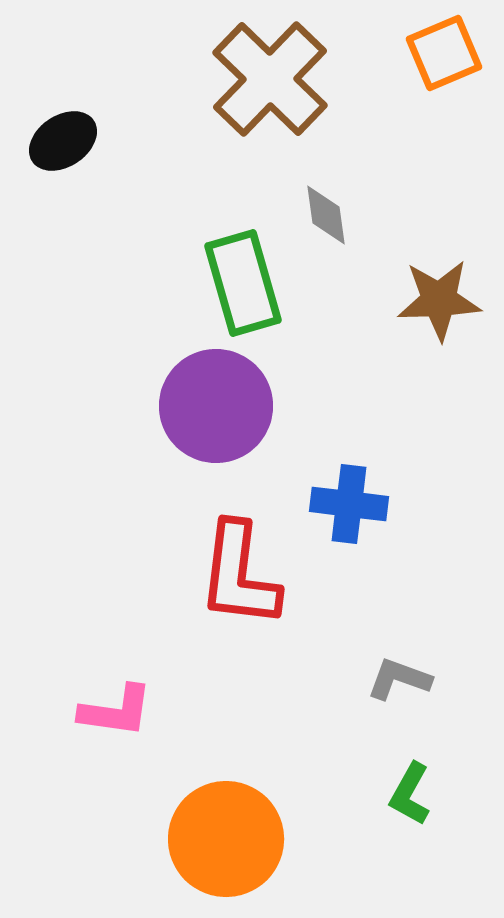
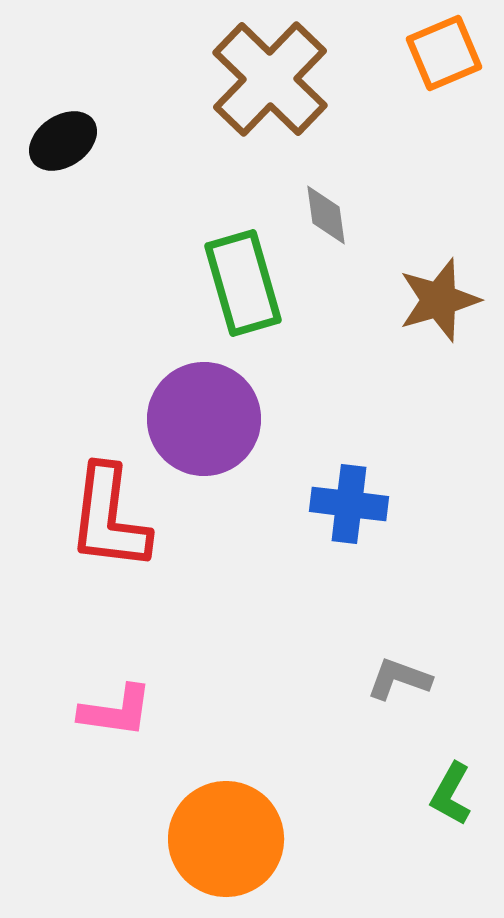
brown star: rotated 14 degrees counterclockwise
purple circle: moved 12 px left, 13 px down
red L-shape: moved 130 px left, 57 px up
green L-shape: moved 41 px right
